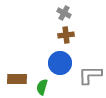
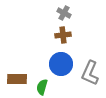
brown cross: moved 3 px left
blue circle: moved 1 px right, 1 px down
gray L-shape: moved 2 px up; rotated 65 degrees counterclockwise
